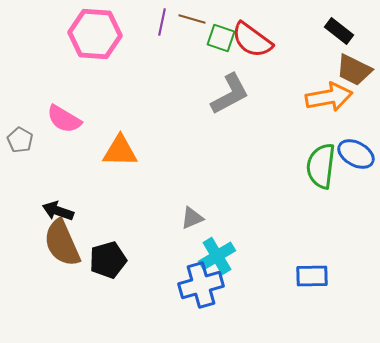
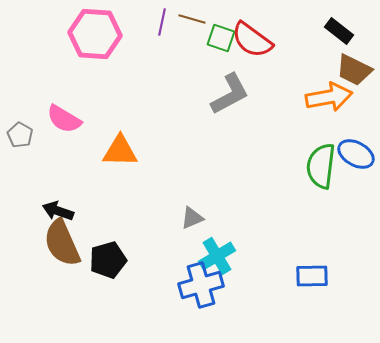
gray pentagon: moved 5 px up
